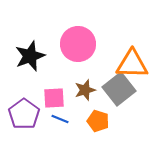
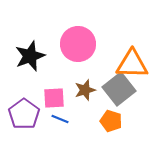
orange pentagon: moved 13 px right
